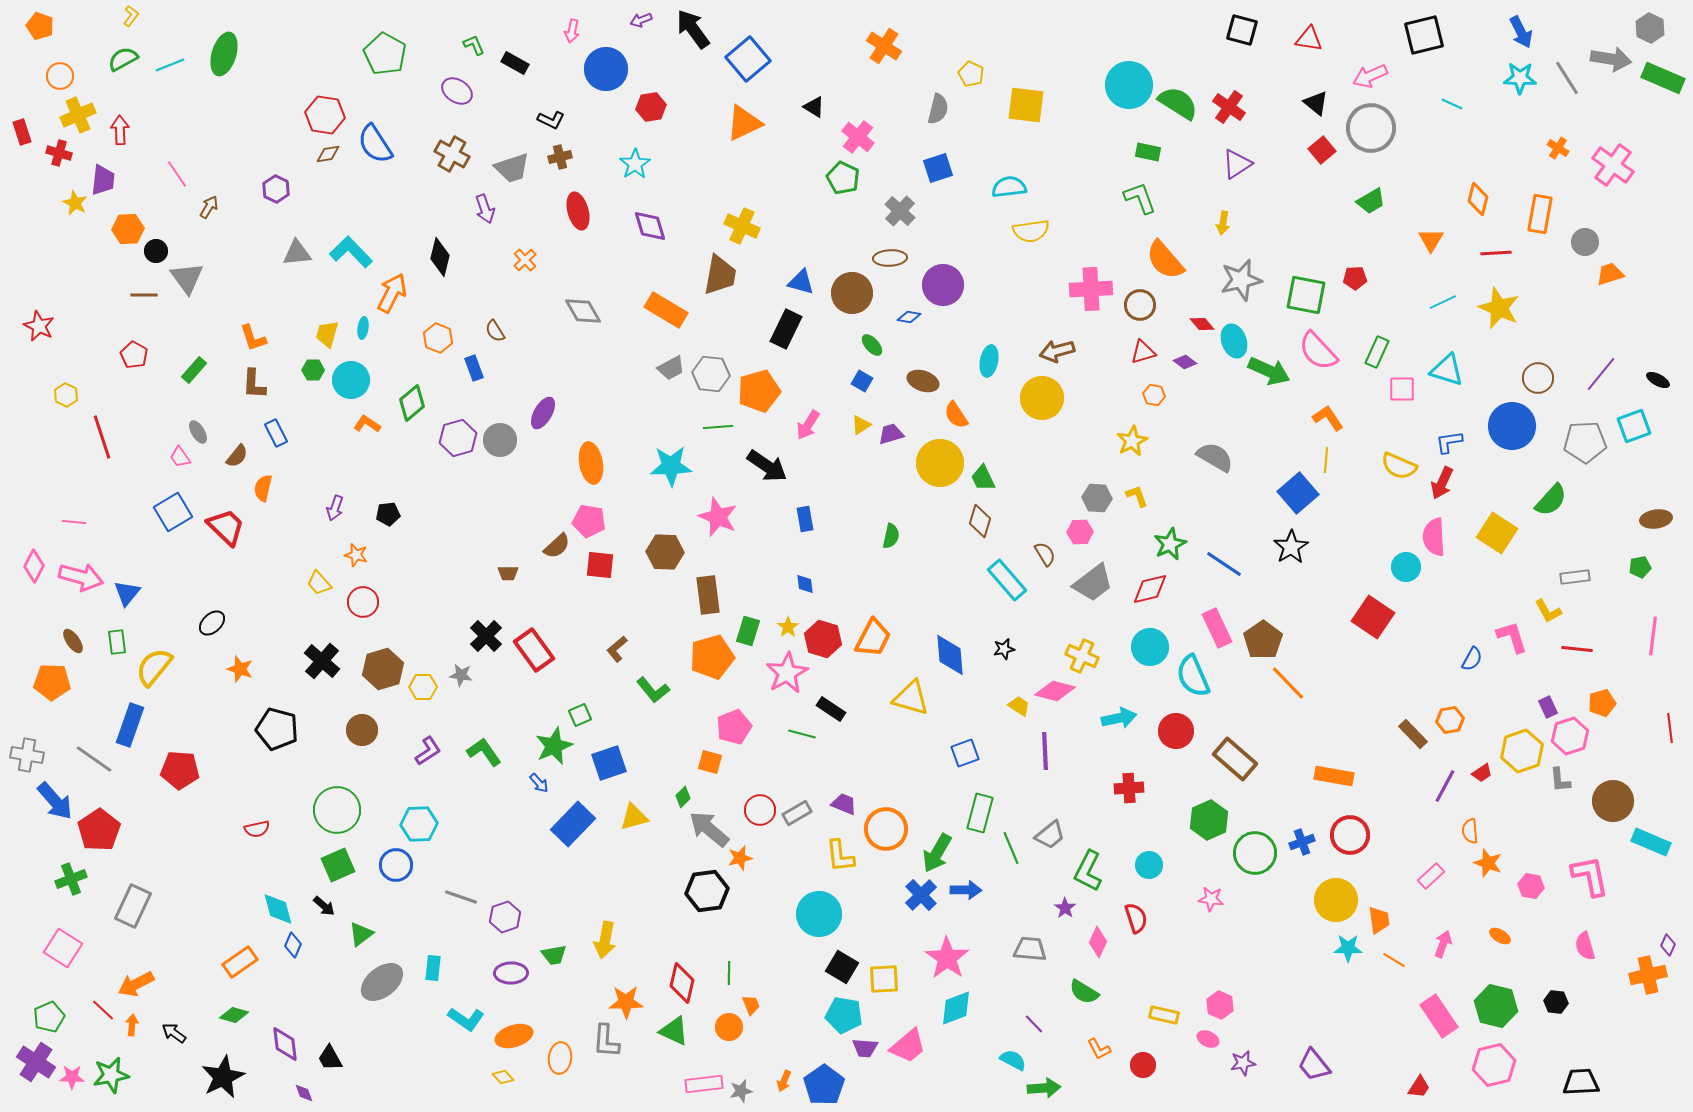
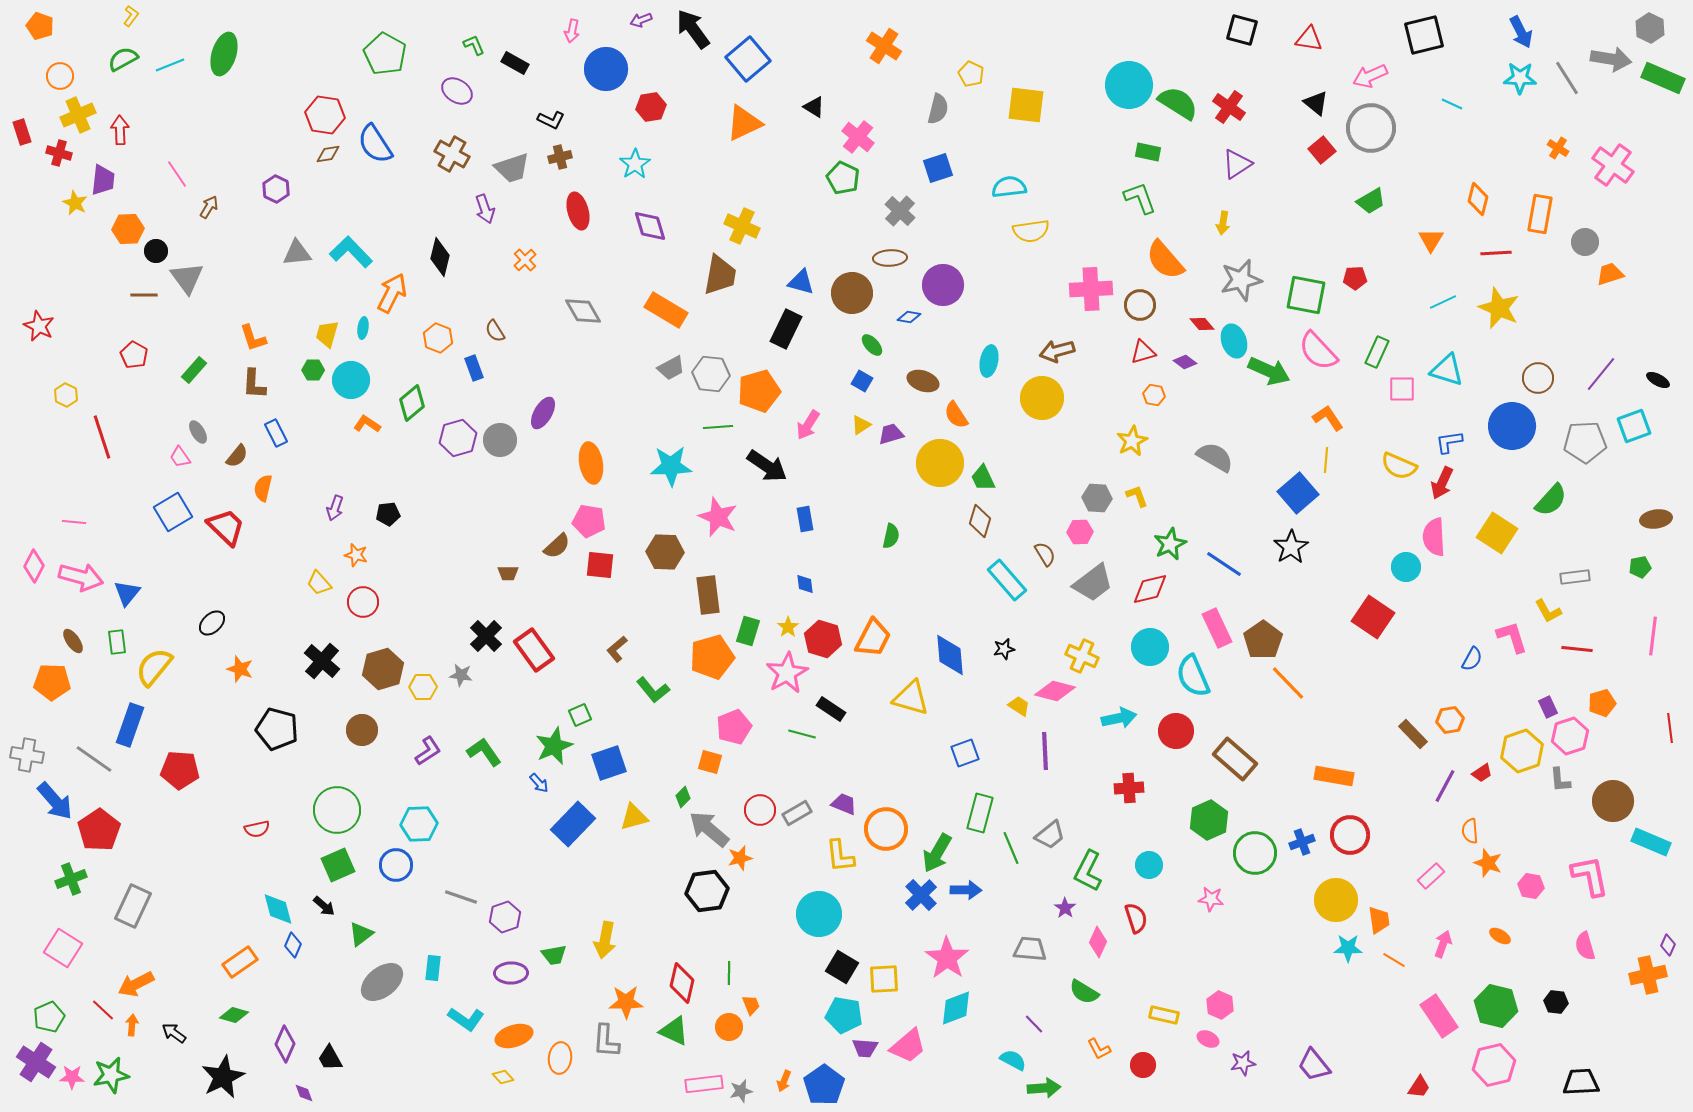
purple diamond at (285, 1044): rotated 30 degrees clockwise
